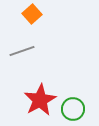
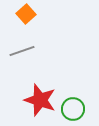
orange square: moved 6 px left
red star: rotated 24 degrees counterclockwise
